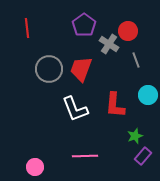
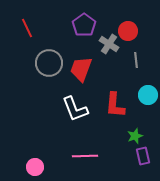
red line: rotated 18 degrees counterclockwise
gray line: rotated 14 degrees clockwise
gray circle: moved 6 px up
purple rectangle: rotated 54 degrees counterclockwise
